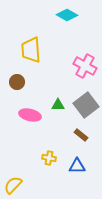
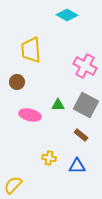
gray square: rotated 25 degrees counterclockwise
